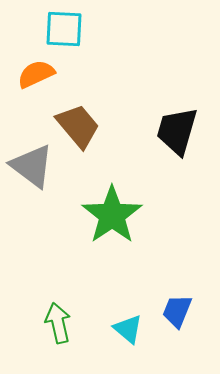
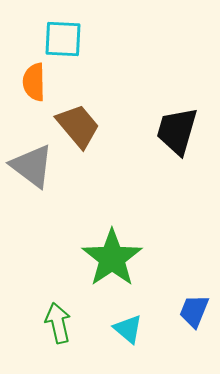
cyan square: moved 1 px left, 10 px down
orange semicircle: moved 2 px left, 8 px down; rotated 66 degrees counterclockwise
green star: moved 43 px down
blue trapezoid: moved 17 px right
